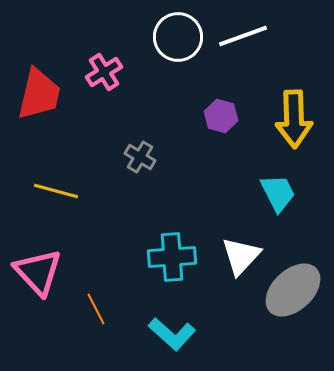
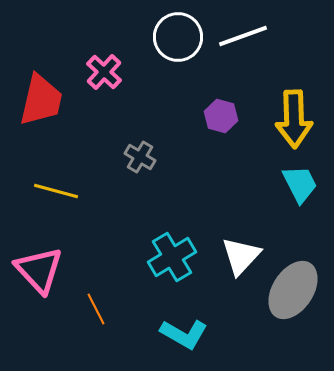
pink cross: rotated 15 degrees counterclockwise
red trapezoid: moved 2 px right, 6 px down
cyan trapezoid: moved 22 px right, 9 px up
cyan cross: rotated 27 degrees counterclockwise
pink triangle: moved 1 px right, 2 px up
gray ellipse: rotated 14 degrees counterclockwise
cyan L-shape: moved 12 px right; rotated 12 degrees counterclockwise
